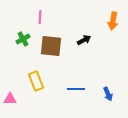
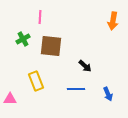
black arrow: moved 1 px right, 26 px down; rotated 72 degrees clockwise
